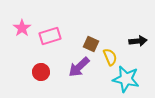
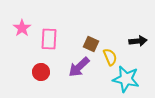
pink rectangle: moved 1 px left, 3 px down; rotated 70 degrees counterclockwise
